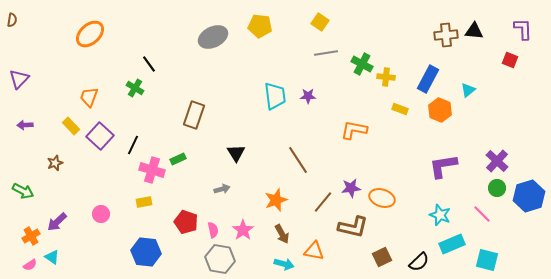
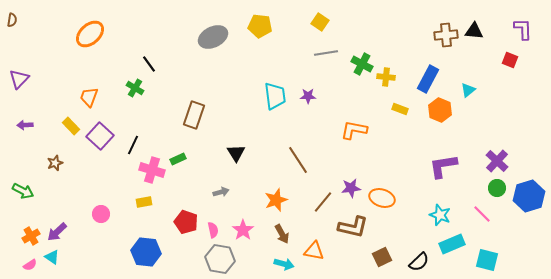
gray arrow at (222, 189): moved 1 px left, 3 px down
purple arrow at (57, 222): moved 10 px down
